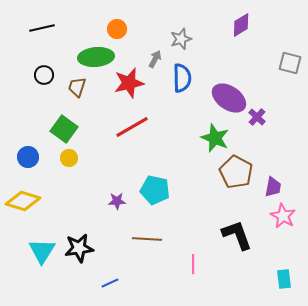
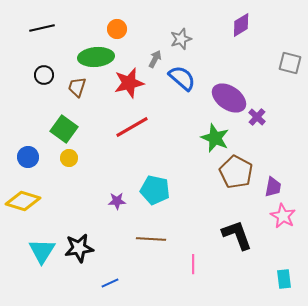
blue semicircle: rotated 48 degrees counterclockwise
brown line: moved 4 px right
